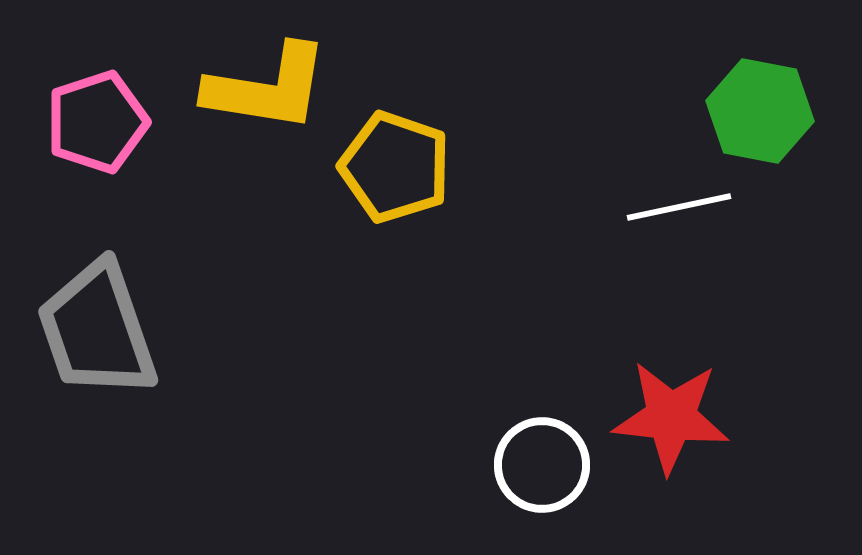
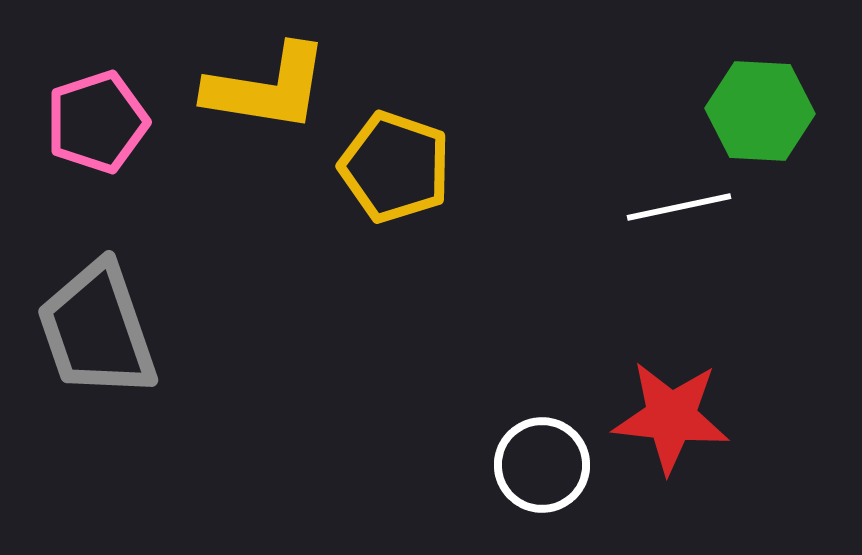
green hexagon: rotated 8 degrees counterclockwise
